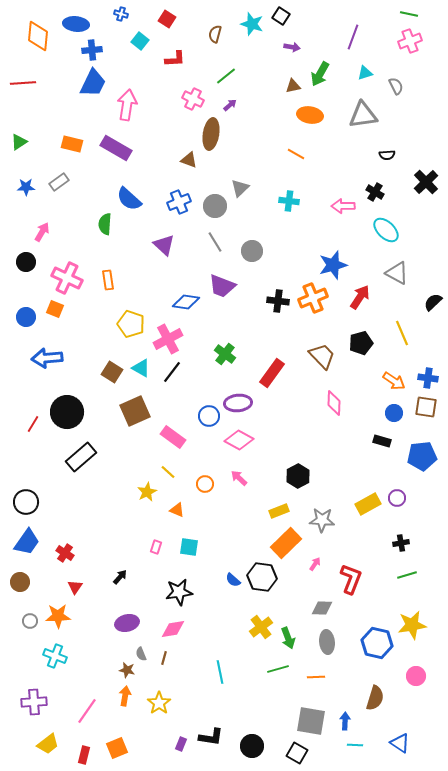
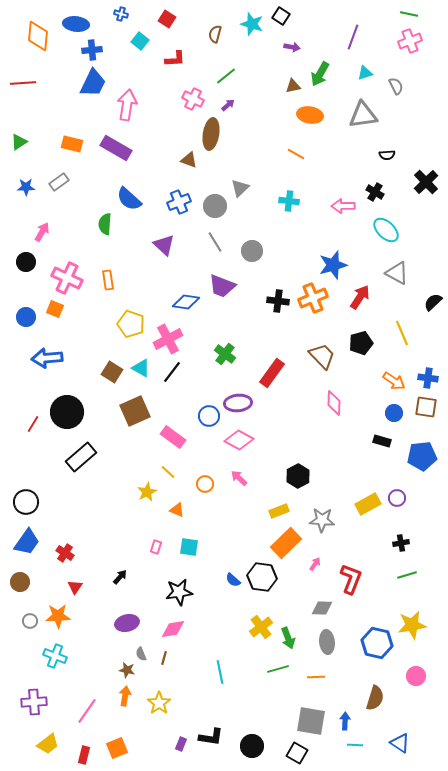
purple arrow at (230, 105): moved 2 px left
